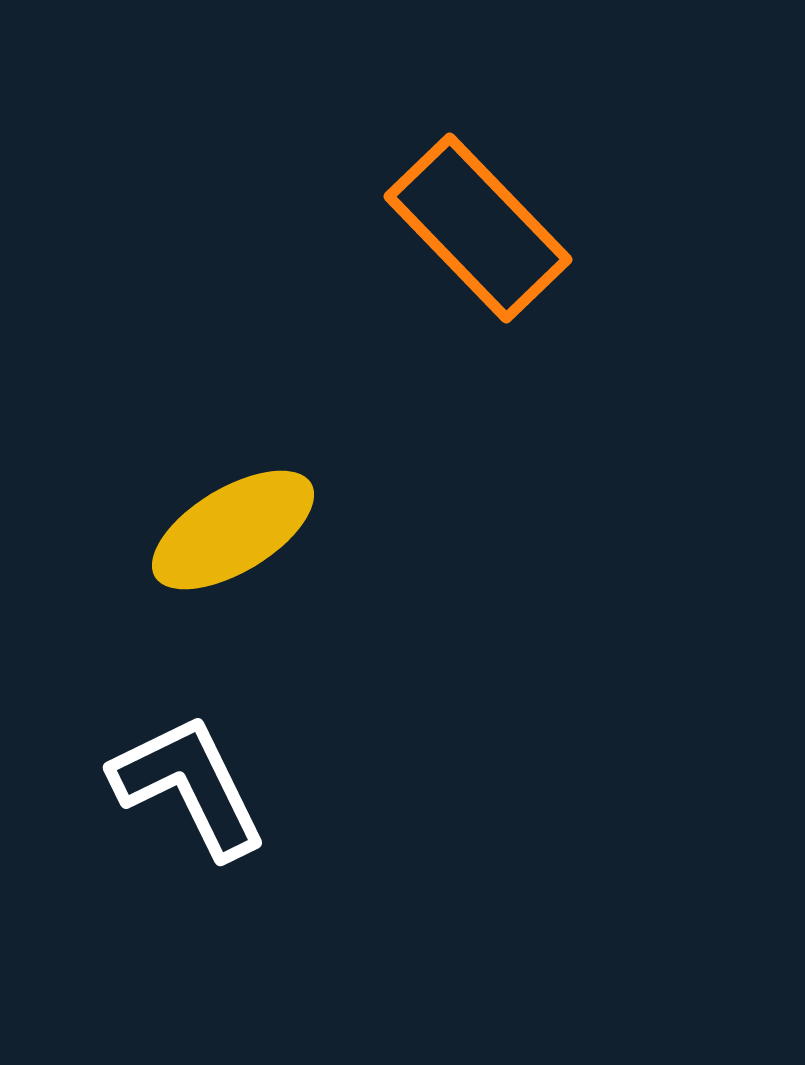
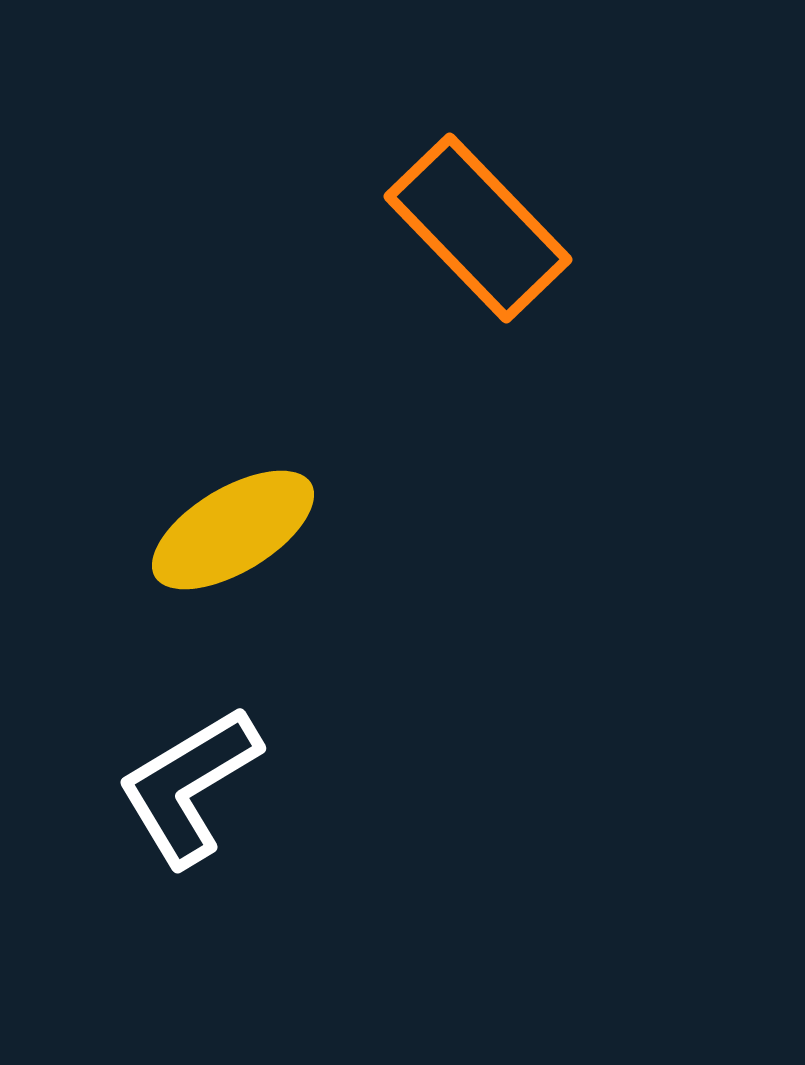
white L-shape: rotated 95 degrees counterclockwise
